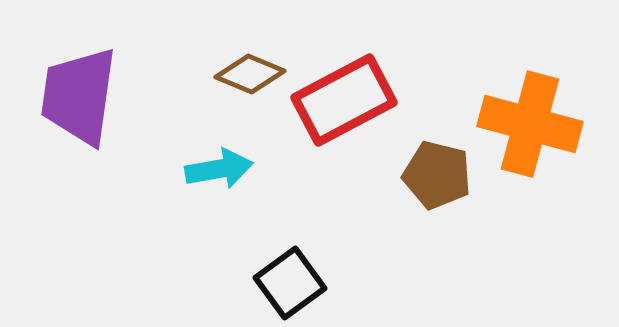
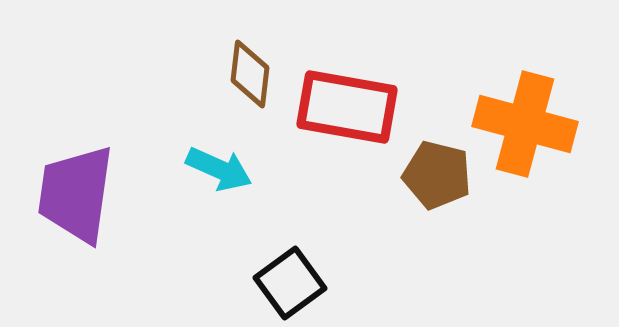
brown diamond: rotated 74 degrees clockwise
purple trapezoid: moved 3 px left, 98 px down
red rectangle: moved 3 px right, 7 px down; rotated 38 degrees clockwise
orange cross: moved 5 px left
cyan arrow: rotated 34 degrees clockwise
